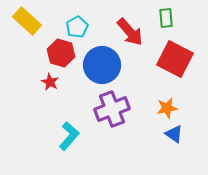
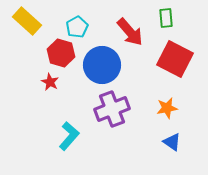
blue triangle: moved 2 px left, 8 px down
